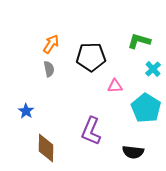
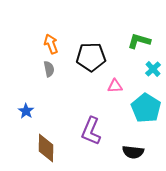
orange arrow: rotated 54 degrees counterclockwise
